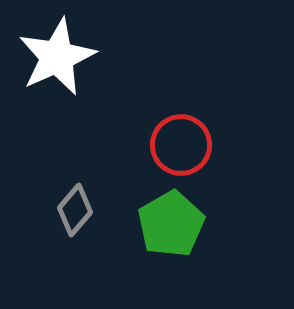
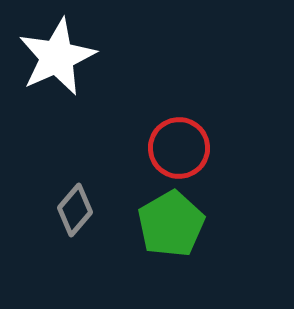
red circle: moved 2 px left, 3 px down
